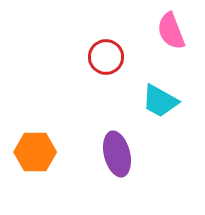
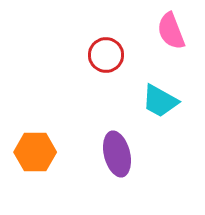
red circle: moved 2 px up
